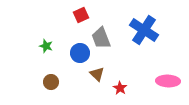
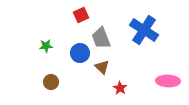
green star: rotated 24 degrees counterclockwise
brown triangle: moved 5 px right, 7 px up
